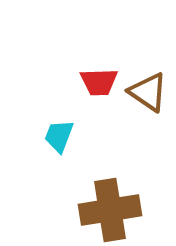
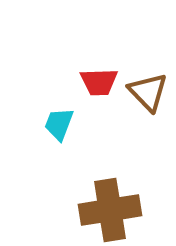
brown triangle: rotated 12 degrees clockwise
cyan trapezoid: moved 12 px up
